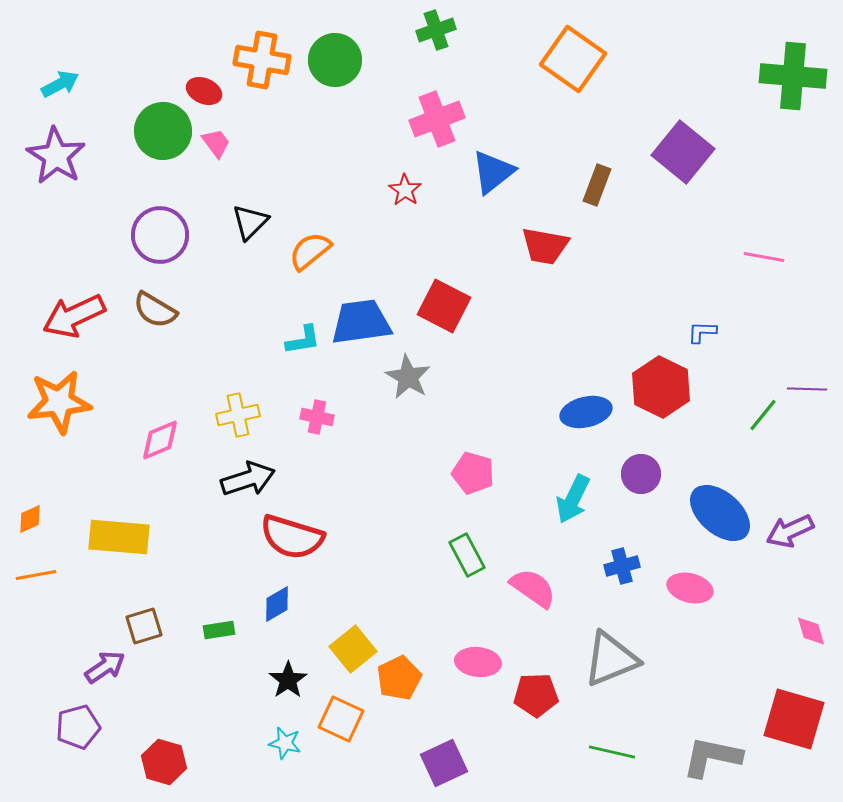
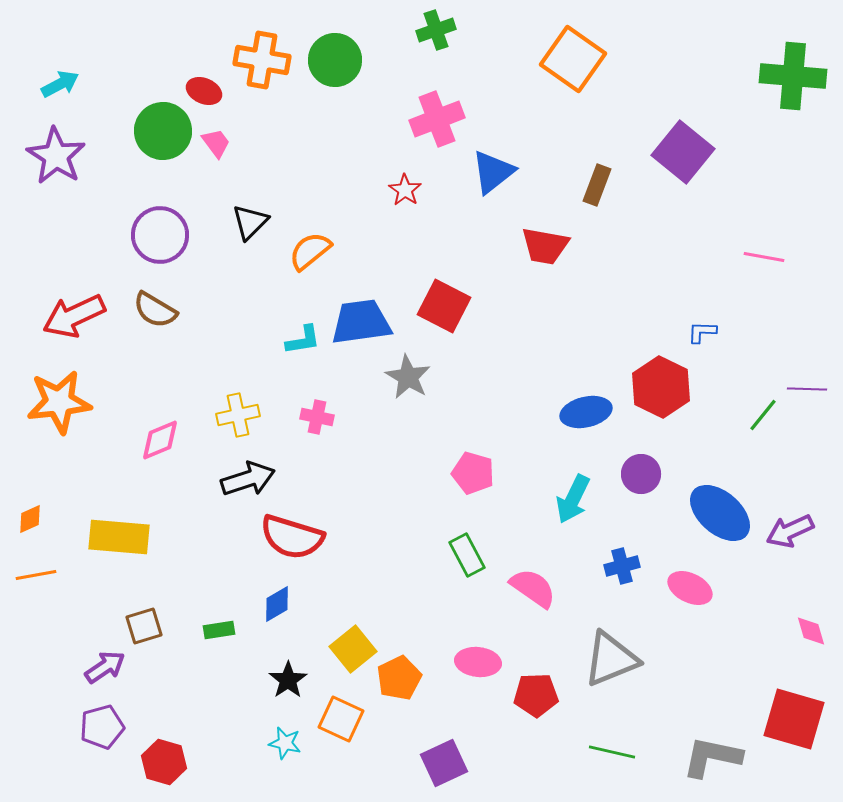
pink ellipse at (690, 588): rotated 12 degrees clockwise
purple pentagon at (78, 727): moved 24 px right
